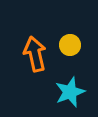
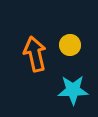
cyan star: moved 3 px right, 2 px up; rotated 20 degrees clockwise
